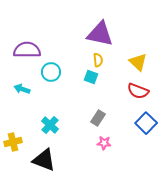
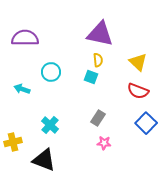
purple semicircle: moved 2 px left, 12 px up
